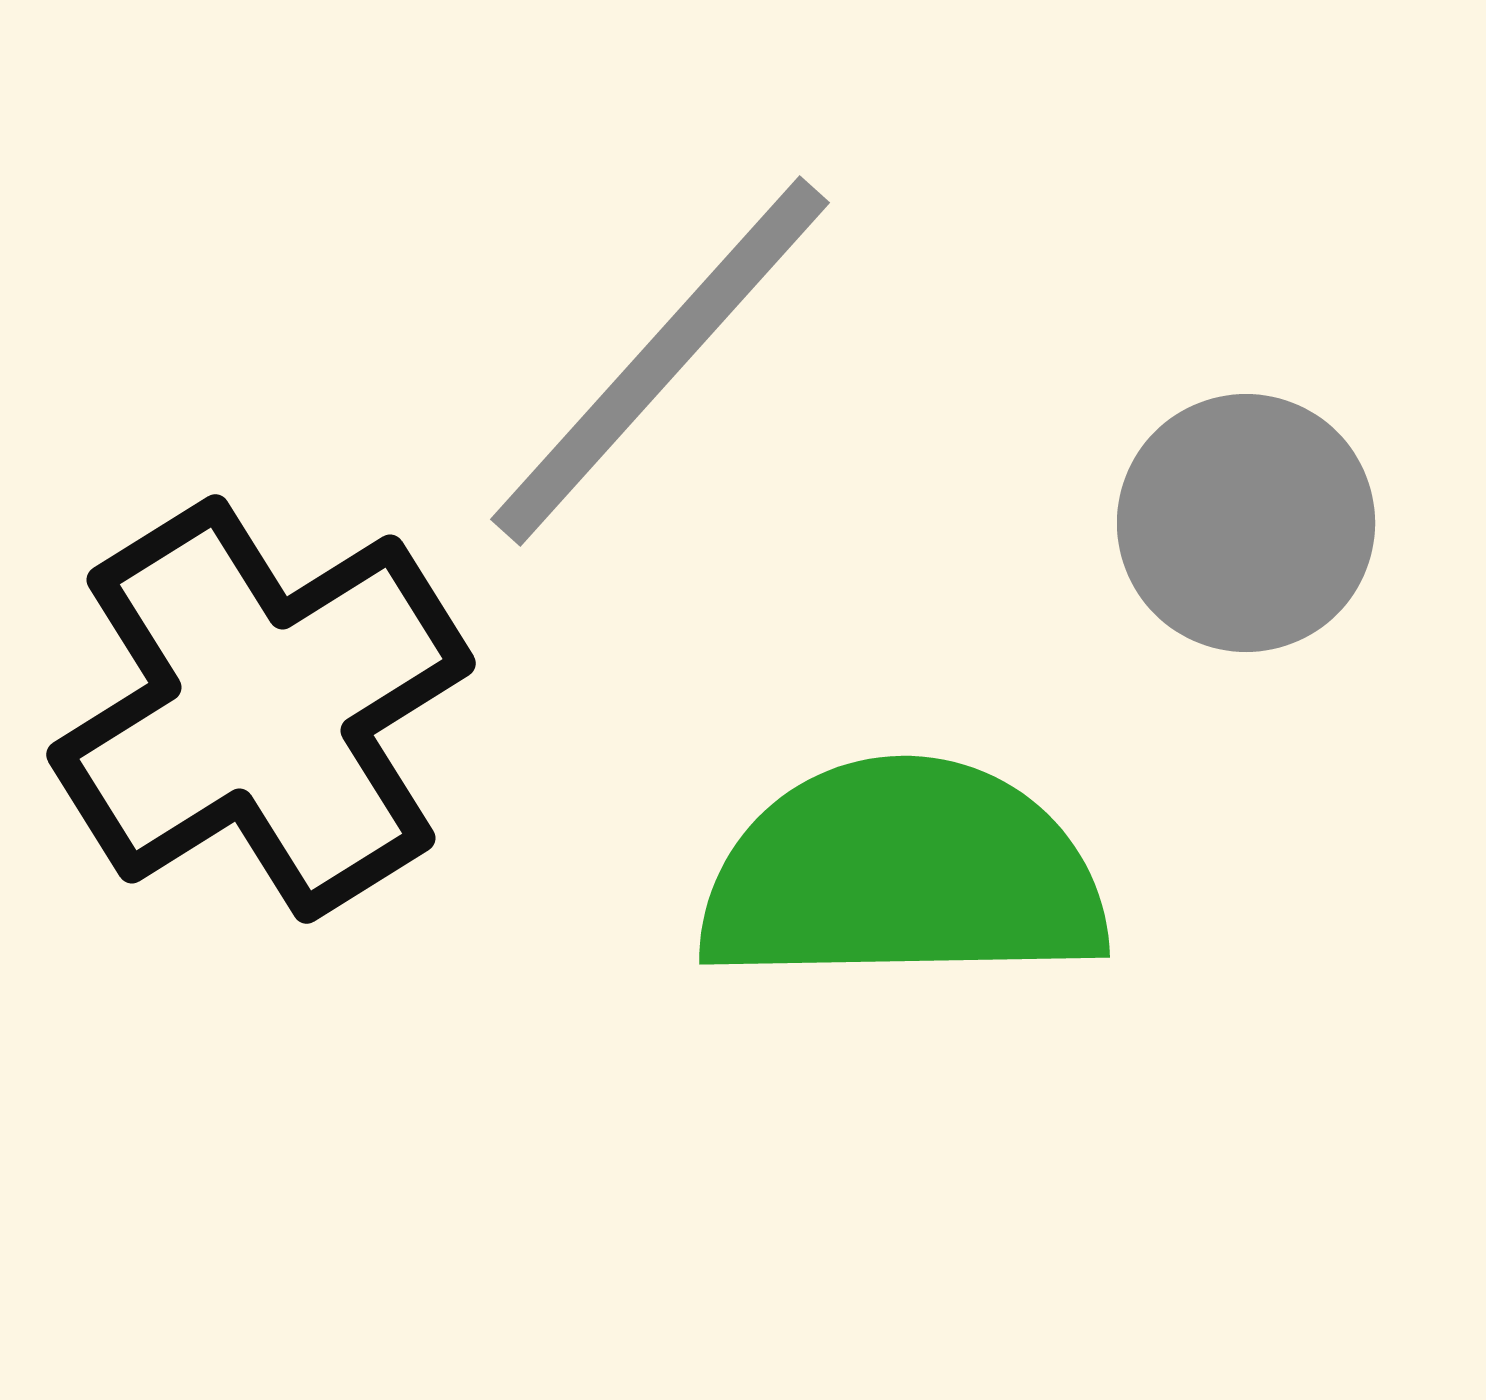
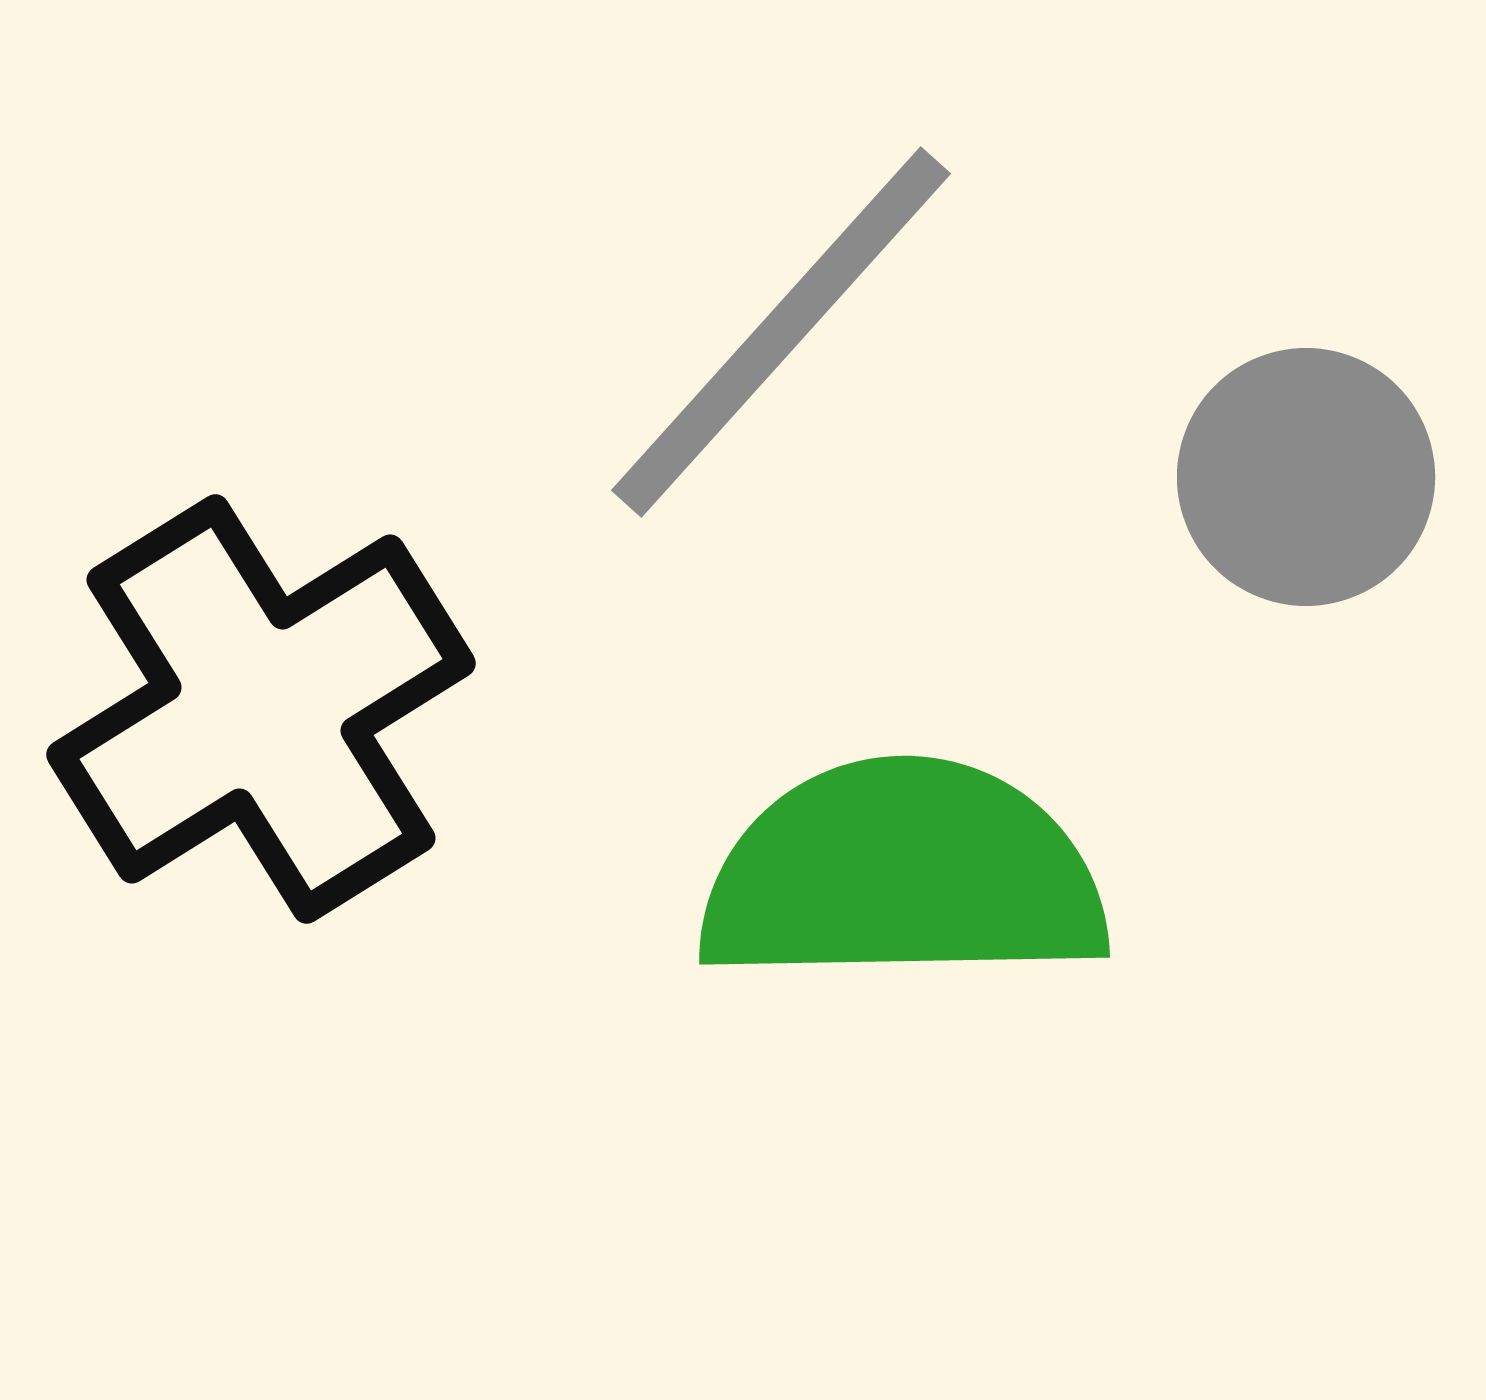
gray line: moved 121 px right, 29 px up
gray circle: moved 60 px right, 46 px up
